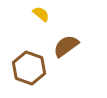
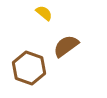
yellow semicircle: moved 3 px right, 1 px up
